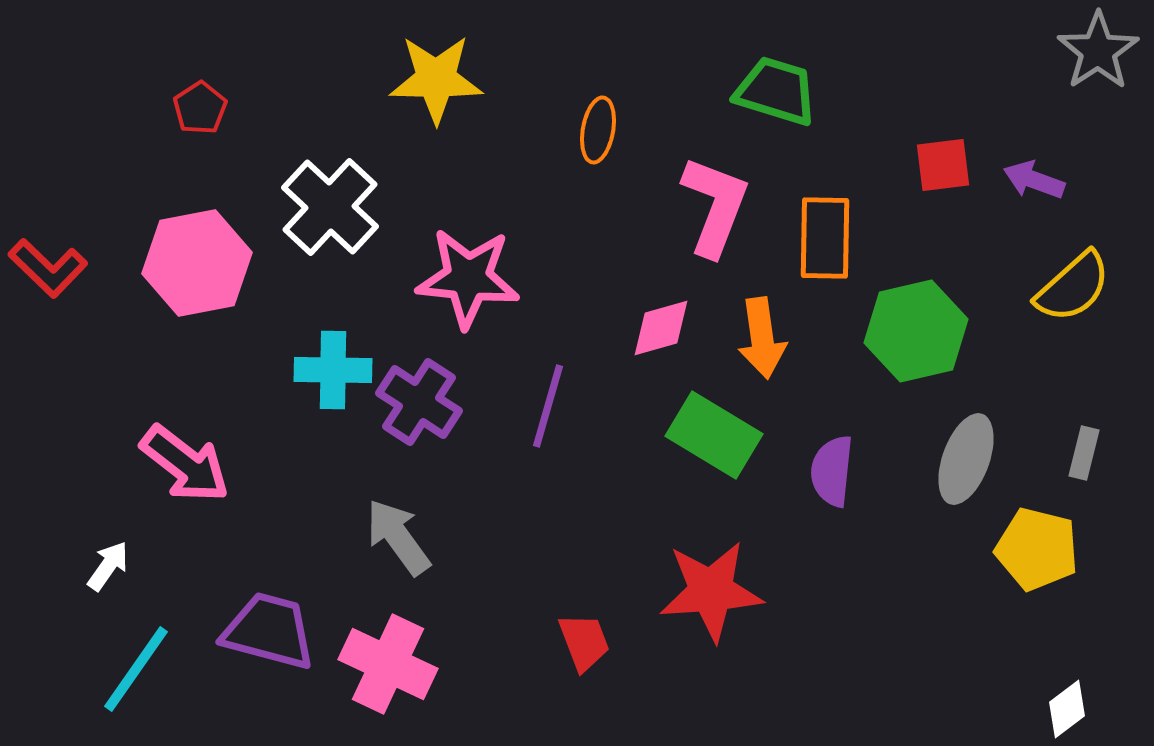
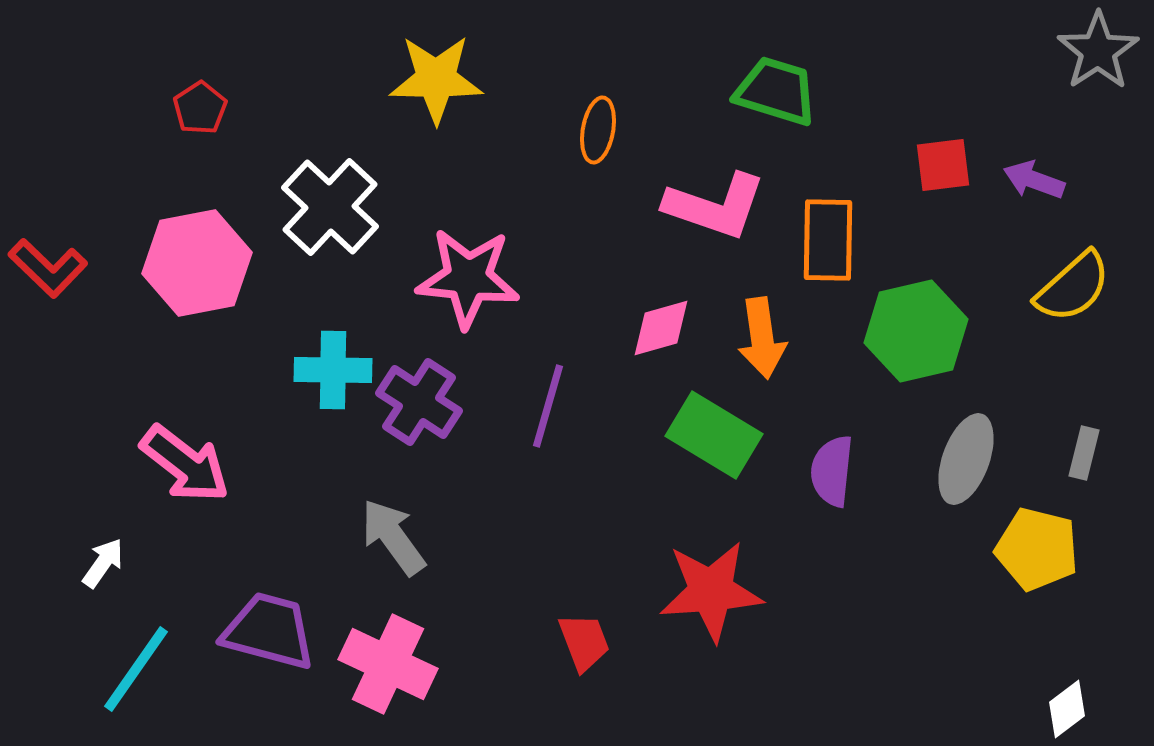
pink L-shape: rotated 88 degrees clockwise
orange rectangle: moved 3 px right, 2 px down
gray arrow: moved 5 px left
white arrow: moved 5 px left, 3 px up
